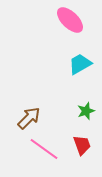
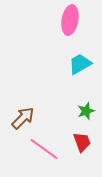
pink ellipse: rotated 56 degrees clockwise
brown arrow: moved 6 px left
red trapezoid: moved 3 px up
